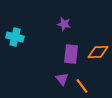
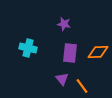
cyan cross: moved 13 px right, 11 px down
purple rectangle: moved 1 px left, 1 px up
